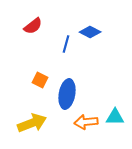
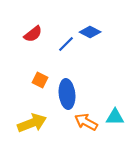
red semicircle: moved 8 px down
blue line: rotated 30 degrees clockwise
blue ellipse: rotated 16 degrees counterclockwise
orange arrow: rotated 35 degrees clockwise
